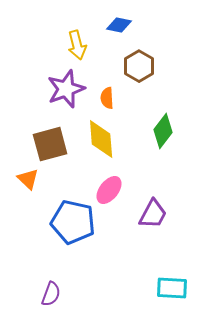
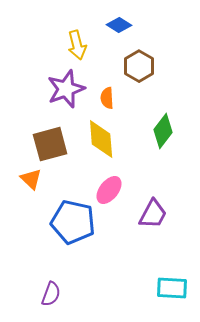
blue diamond: rotated 20 degrees clockwise
orange triangle: moved 3 px right
